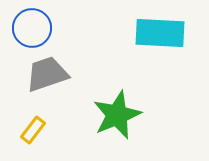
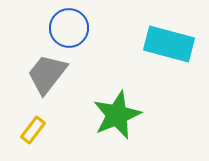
blue circle: moved 37 px right
cyan rectangle: moved 9 px right, 11 px down; rotated 12 degrees clockwise
gray trapezoid: rotated 33 degrees counterclockwise
